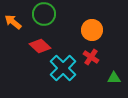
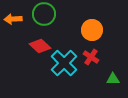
orange arrow: moved 3 px up; rotated 42 degrees counterclockwise
cyan cross: moved 1 px right, 5 px up
green triangle: moved 1 px left, 1 px down
